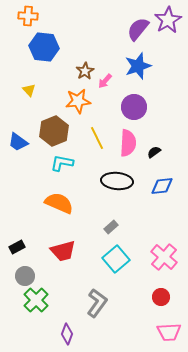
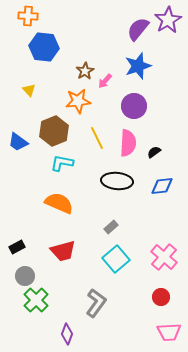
purple circle: moved 1 px up
gray L-shape: moved 1 px left
